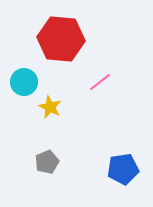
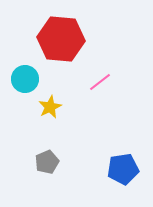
cyan circle: moved 1 px right, 3 px up
yellow star: rotated 20 degrees clockwise
